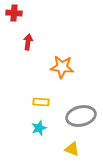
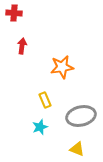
red arrow: moved 6 px left, 4 px down
orange star: rotated 15 degrees counterclockwise
yellow rectangle: moved 4 px right, 2 px up; rotated 63 degrees clockwise
cyan star: moved 1 px right, 1 px up
yellow triangle: moved 5 px right
